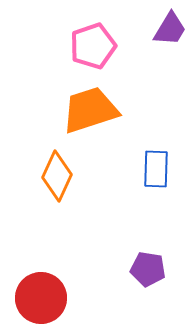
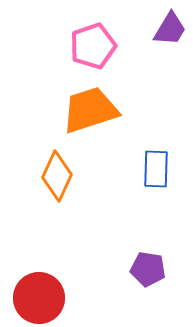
red circle: moved 2 px left
